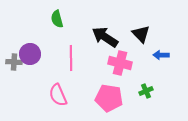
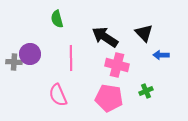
black triangle: moved 3 px right, 1 px up
pink cross: moved 3 px left, 2 px down
